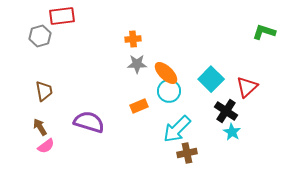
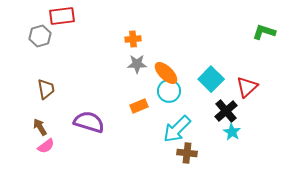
brown trapezoid: moved 2 px right, 2 px up
black cross: rotated 15 degrees clockwise
brown cross: rotated 18 degrees clockwise
